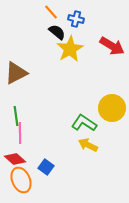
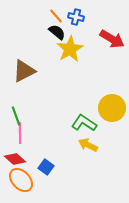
orange line: moved 5 px right, 4 px down
blue cross: moved 2 px up
red arrow: moved 7 px up
brown triangle: moved 8 px right, 2 px up
green line: rotated 12 degrees counterclockwise
orange ellipse: rotated 20 degrees counterclockwise
